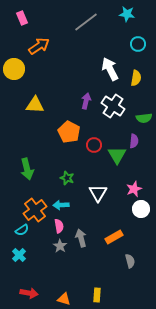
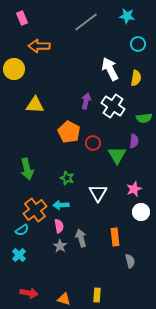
cyan star: moved 2 px down
orange arrow: rotated 145 degrees counterclockwise
red circle: moved 1 px left, 2 px up
white circle: moved 3 px down
orange rectangle: moved 1 px right; rotated 66 degrees counterclockwise
